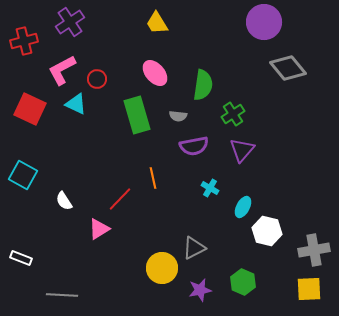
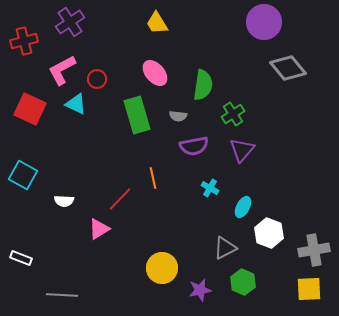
white semicircle: rotated 54 degrees counterclockwise
white hexagon: moved 2 px right, 2 px down; rotated 8 degrees clockwise
gray triangle: moved 31 px right
